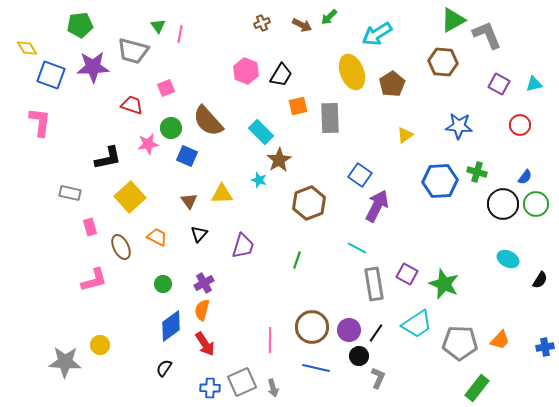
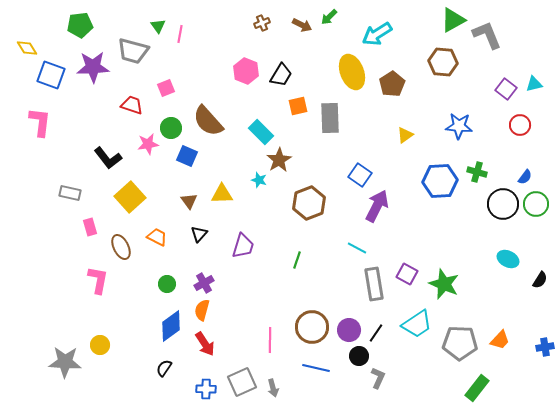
purple square at (499, 84): moved 7 px right, 5 px down; rotated 10 degrees clockwise
black L-shape at (108, 158): rotated 64 degrees clockwise
pink L-shape at (94, 280): moved 4 px right; rotated 64 degrees counterclockwise
green circle at (163, 284): moved 4 px right
blue cross at (210, 388): moved 4 px left, 1 px down
